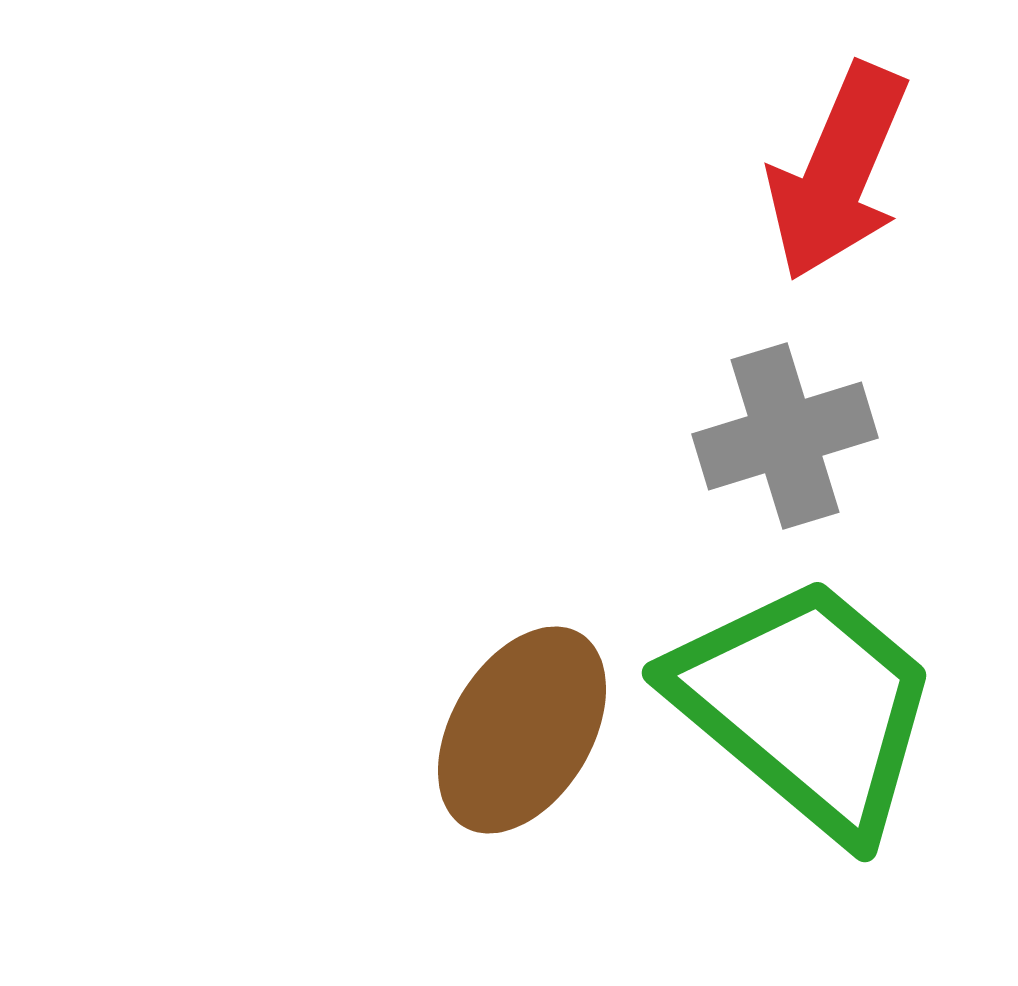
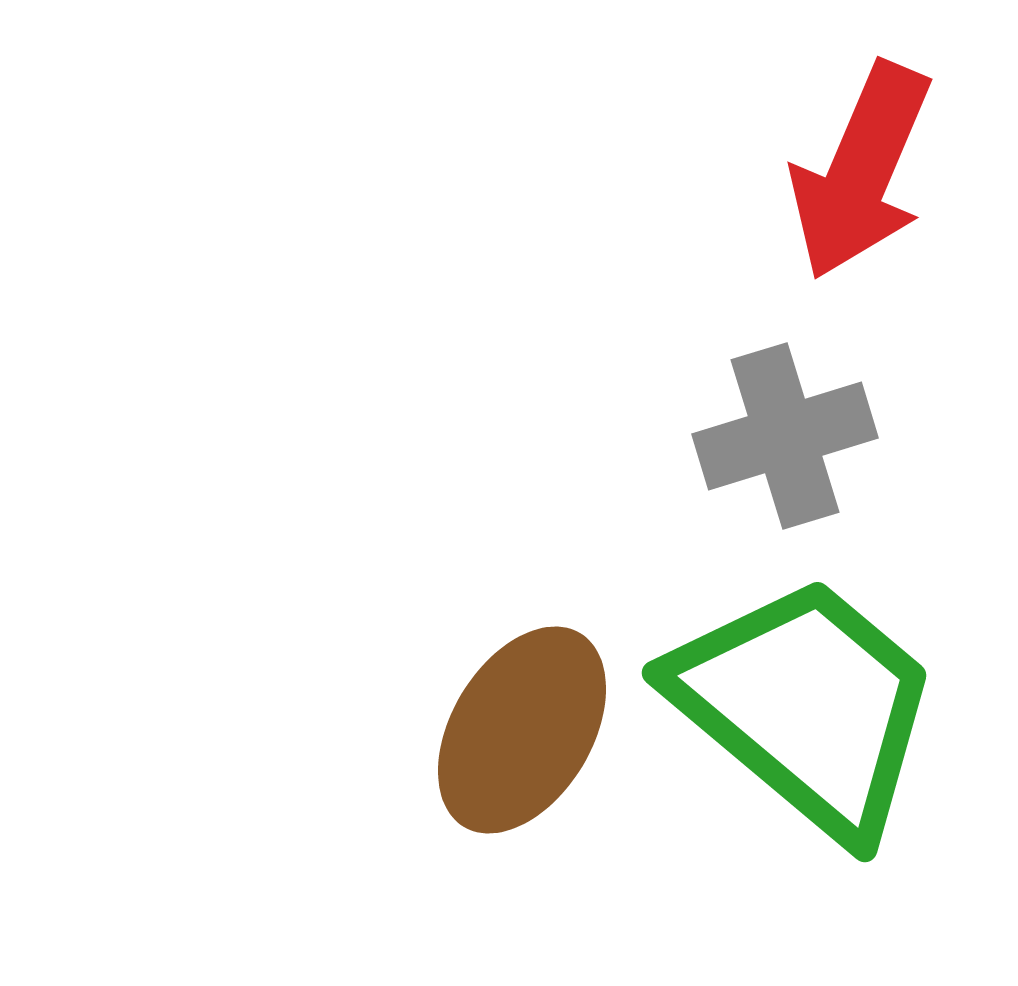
red arrow: moved 23 px right, 1 px up
